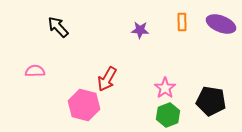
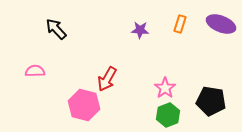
orange rectangle: moved 2 px left, 2 px down; rotated 18 degrees clockwise
black arrow: moved 2 px left, 2 px down
